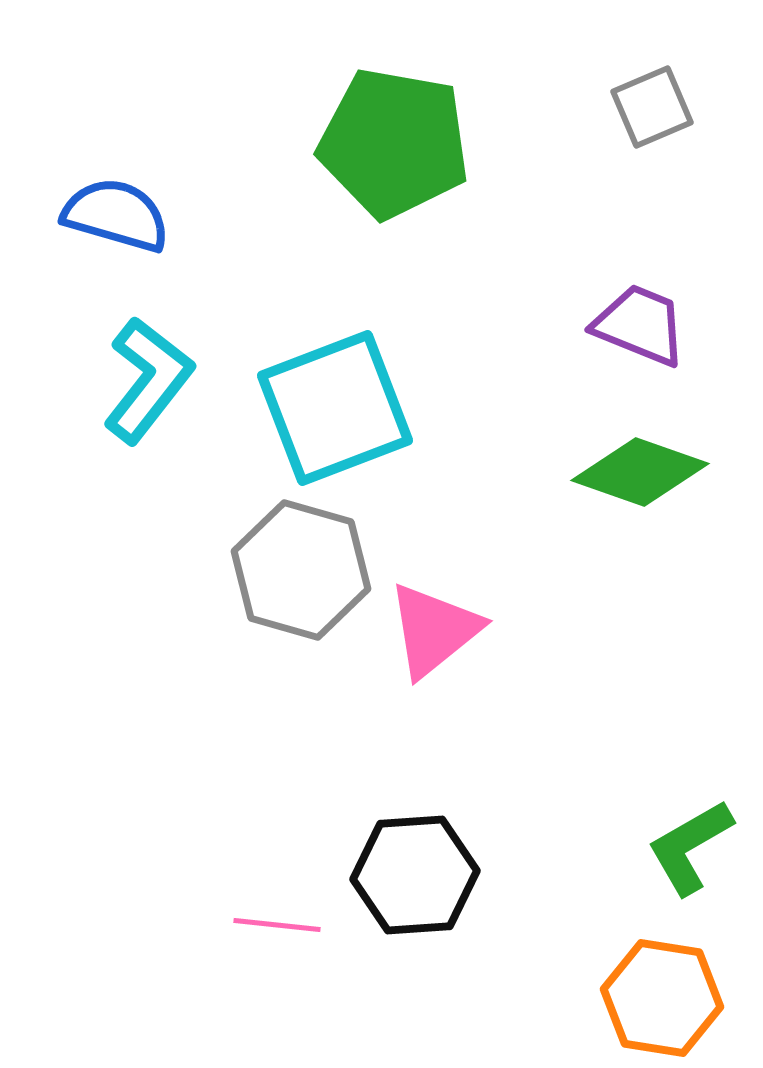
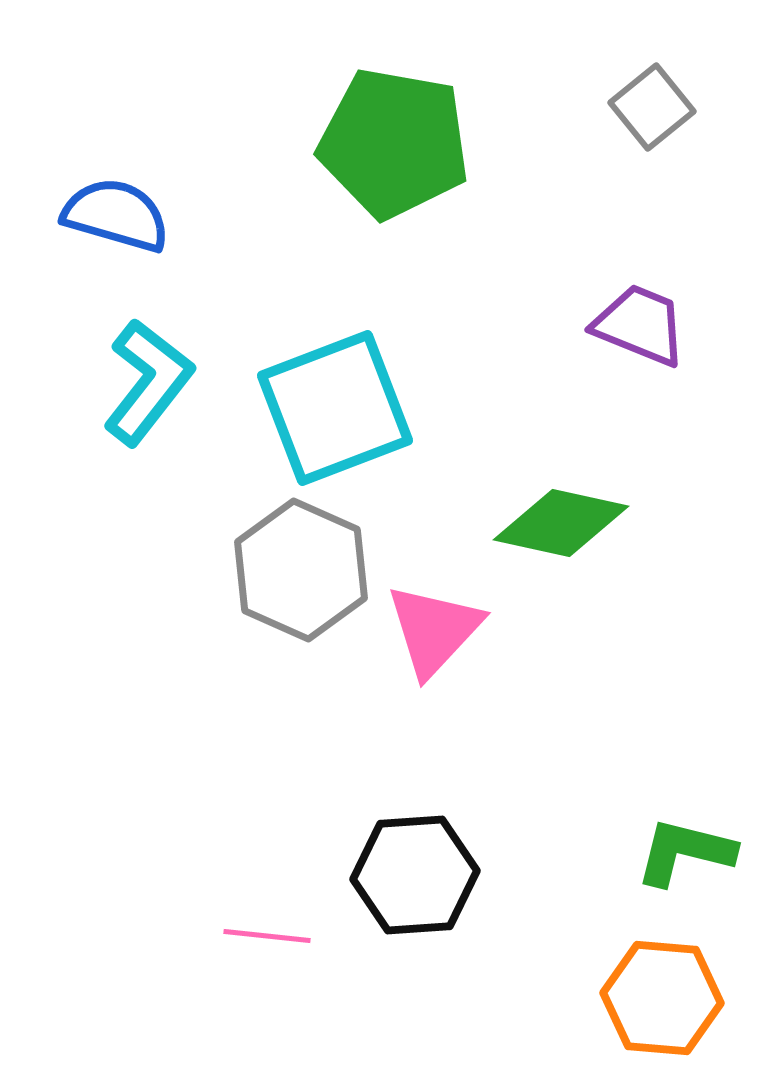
gray square: rotated 16 degrees counterclockwise
cyan L-shape: moved 2 px down
green diamond: moved 79 px left, 51 px down; rotated 7 degrees counterclockwise
gray hexagon: rotated 8 degrees clockwise
pink triangle: rotated 8 degrees counterclockwise
green L-shape: moved 5 px left, 5 px down; rotated 44 degrees clockwise
pink line: moved 10 px left, 11 px down
orange hexagon: rotated 4 degrees counterclockwise
